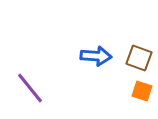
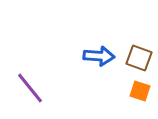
blue arrow: moved 3 px right
orange square: moved 2 px left
